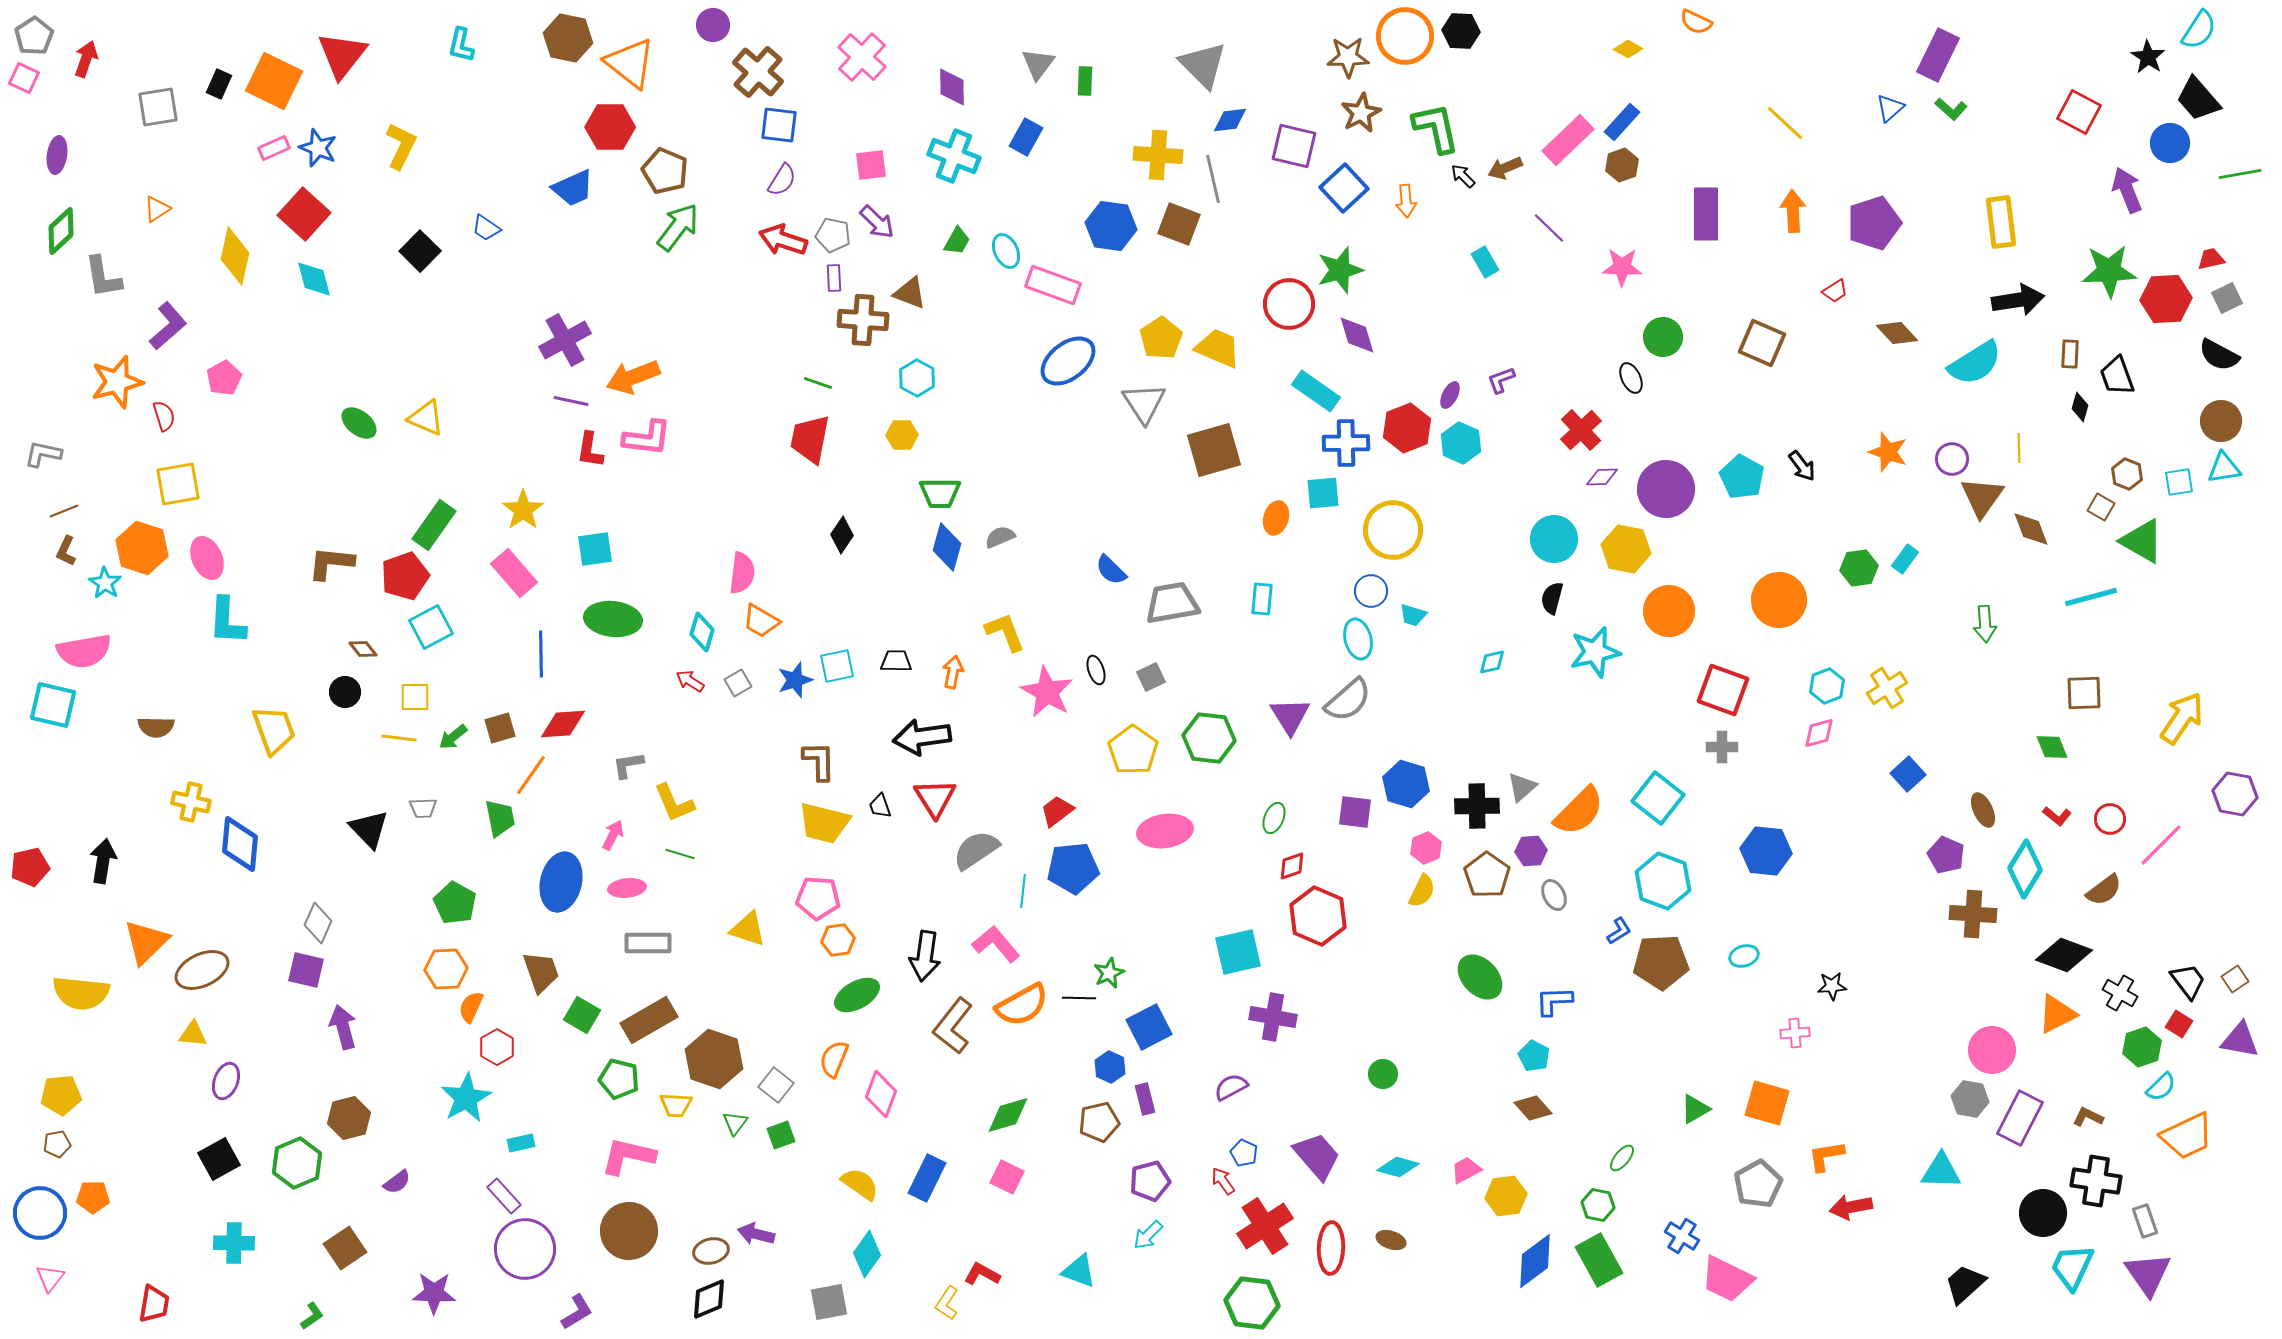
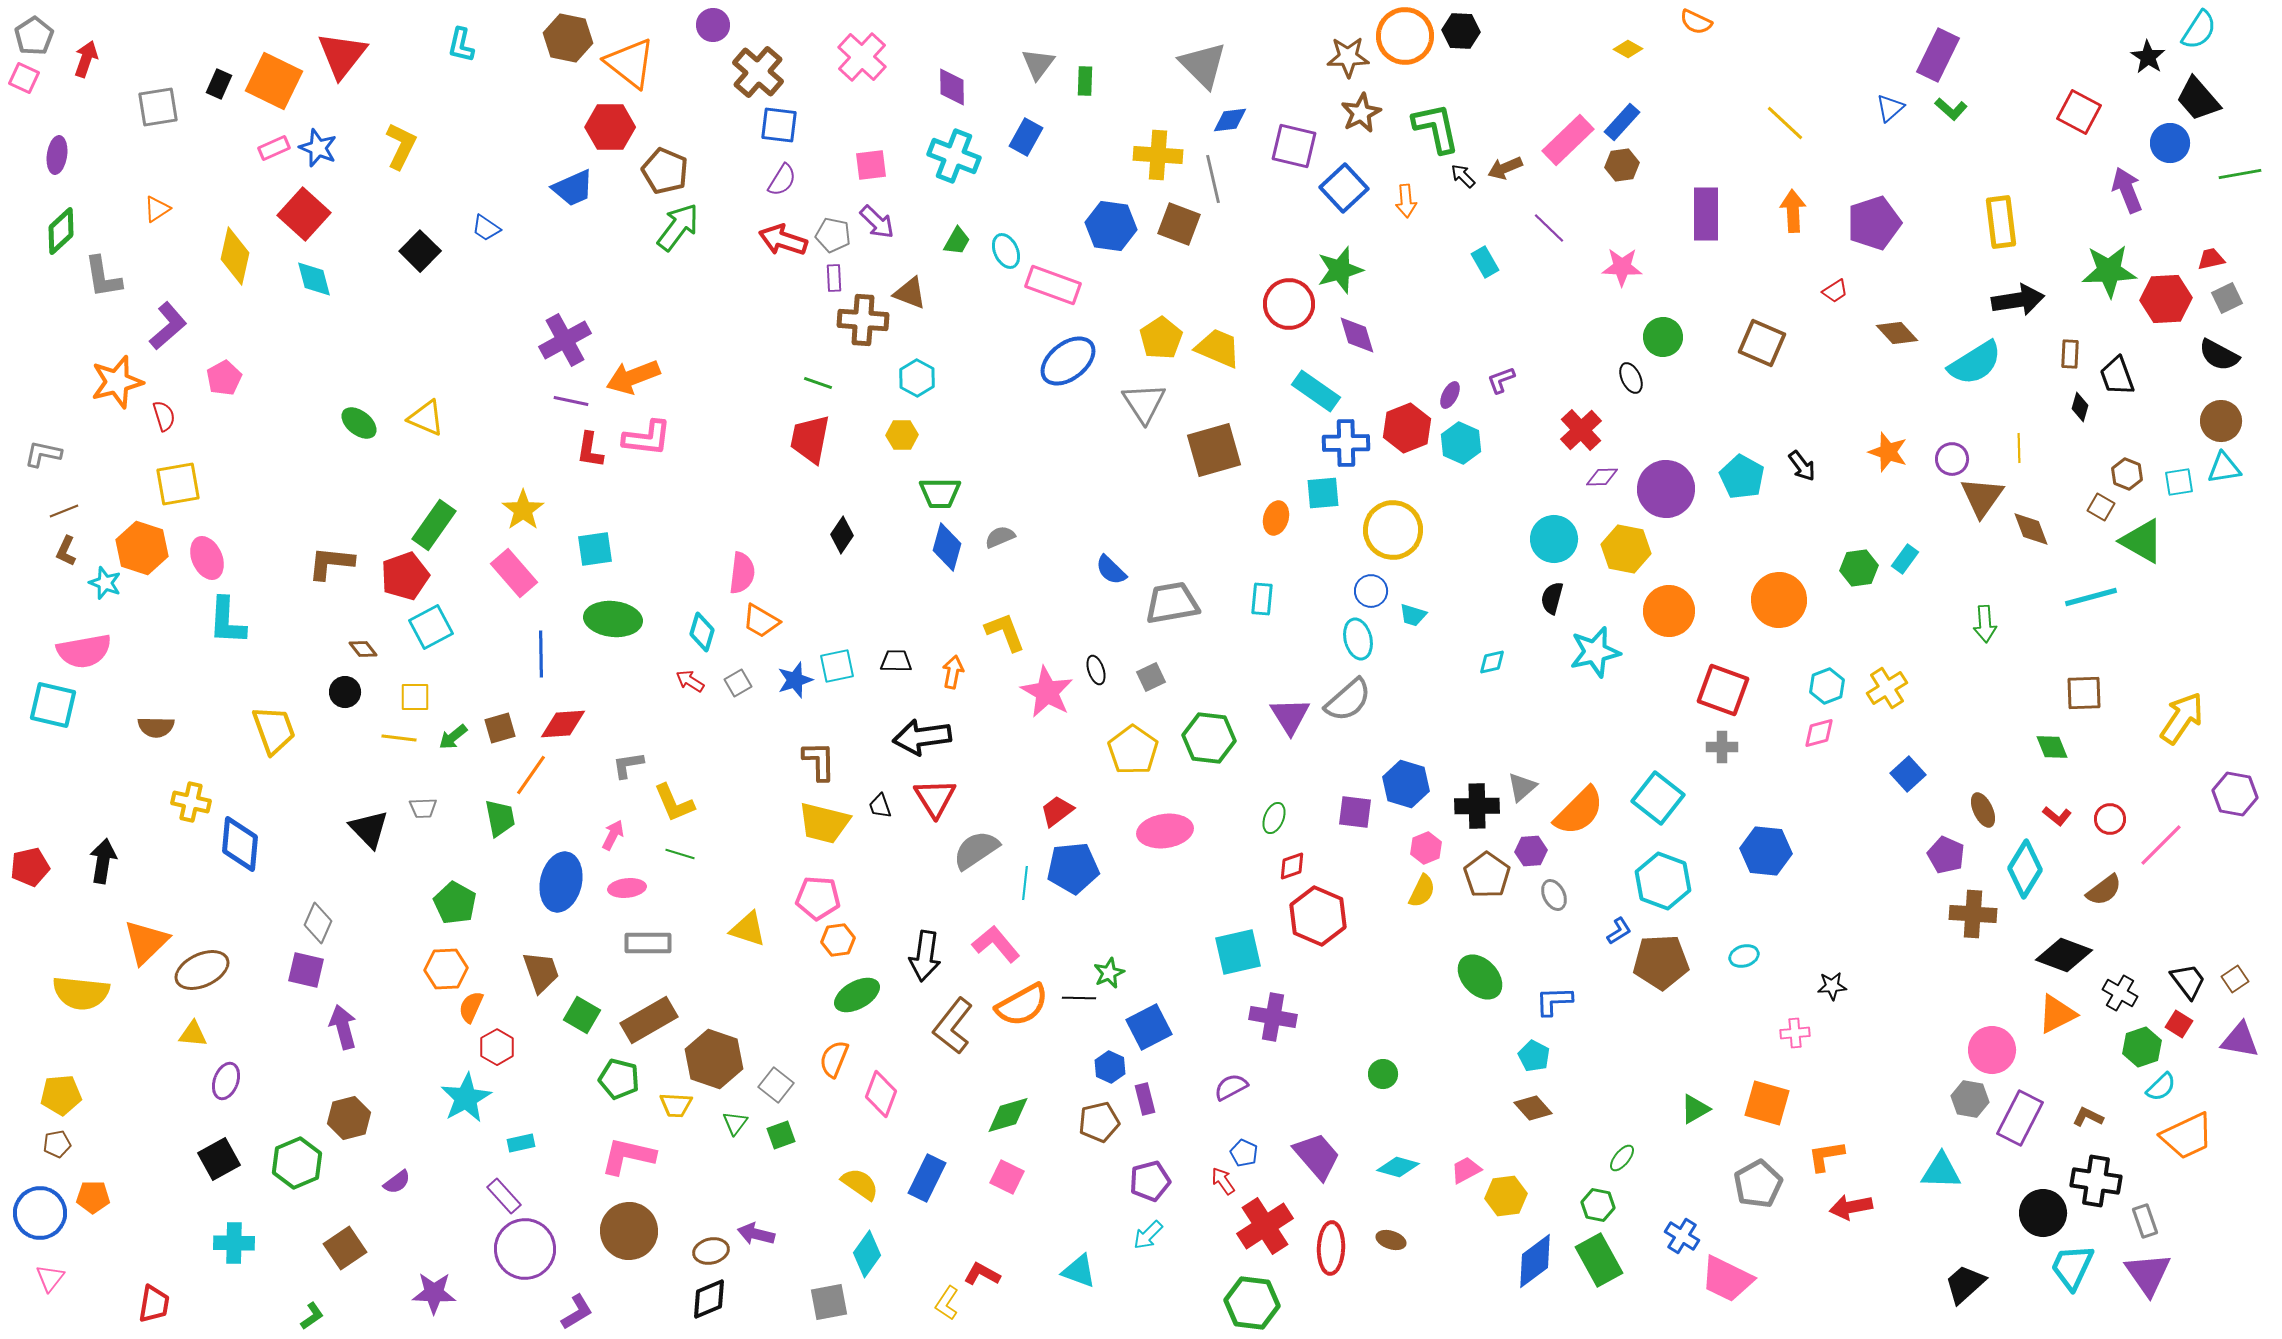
brown hexagon at (1622, 165): rotated 12 degrees clockwise
cyan star at (105, 583): rotated 12 degrees counterclockwise
cyan line at (1023, 891): moved 2 px right, 8 px up
